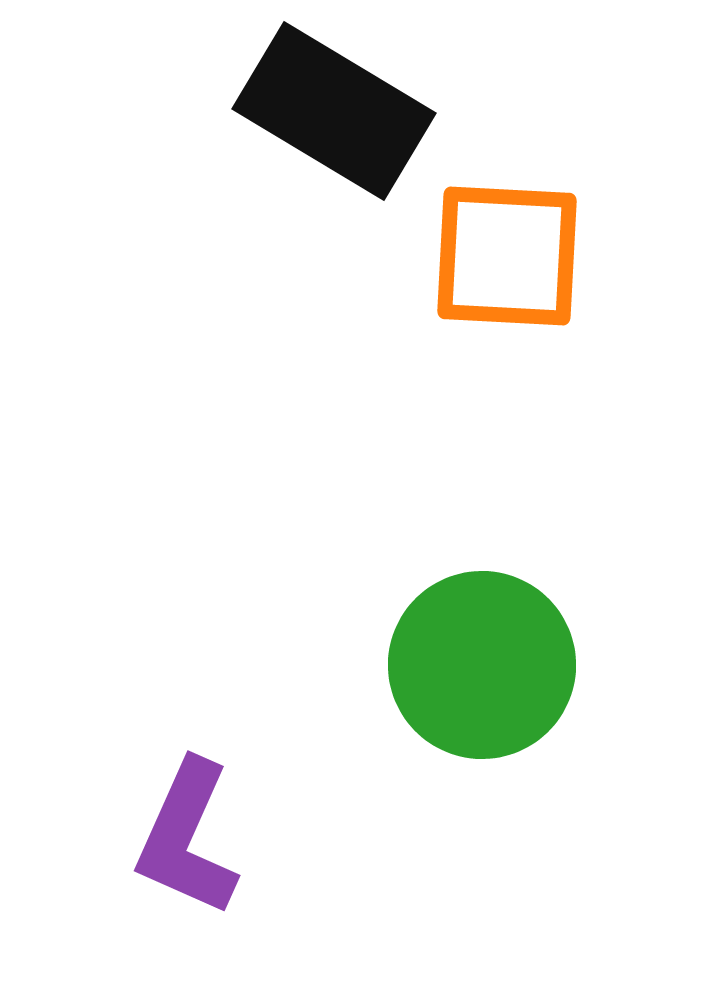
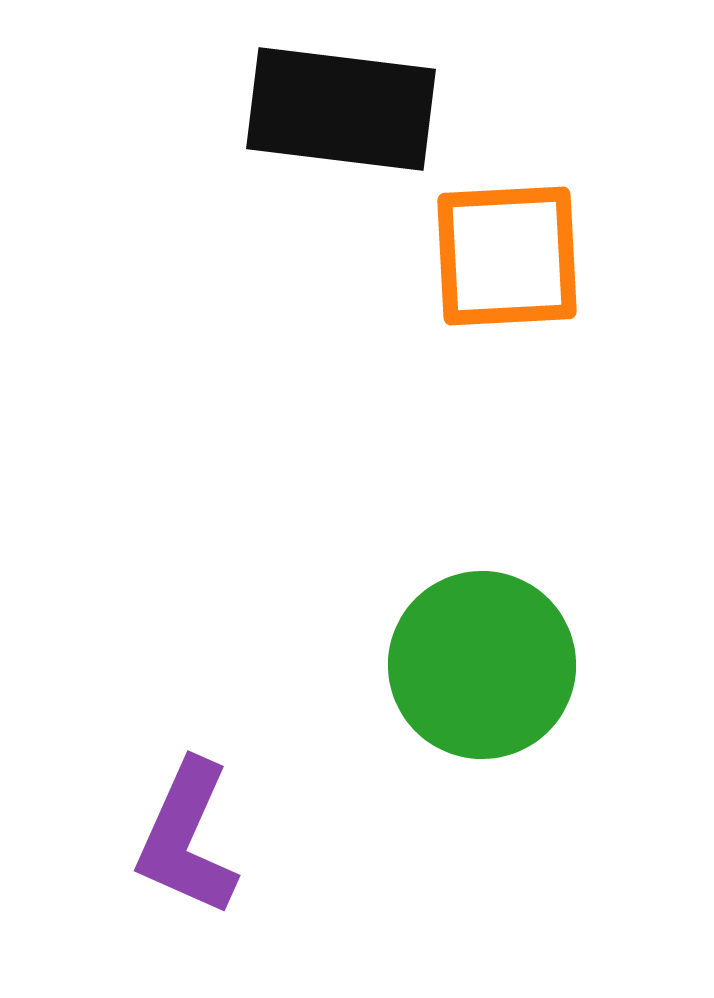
black rectangle: moved 7 px right, 2 px up; rotated 24 degrees counterclockwise
orange square: rotated 6 degrees counterclockwise
